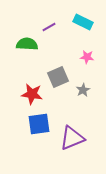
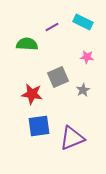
purple line: moved 3 px right
blue square: moved 2 px down
